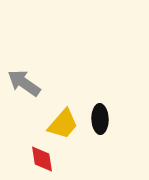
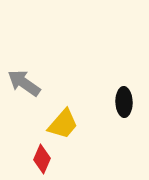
black ellipse: moved 24 px right, 17 px up
red diamond: rotated 32 degrees clockwise
